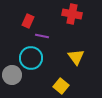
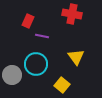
cyan circle: moved 5 px right, 6 px down
yellow square: moved 1 px right, 1 px up
